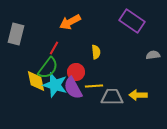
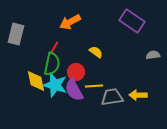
yellow semicircle: rotated 48 degrees counterclockwise
green semicircle: moved 4 px right, 4 px up; rotated 25 degrees counterclockwise
purple semicircle: moved 1 px right, 2 px down
gray trapezoid: rotated 10 degrees counterclockwise
